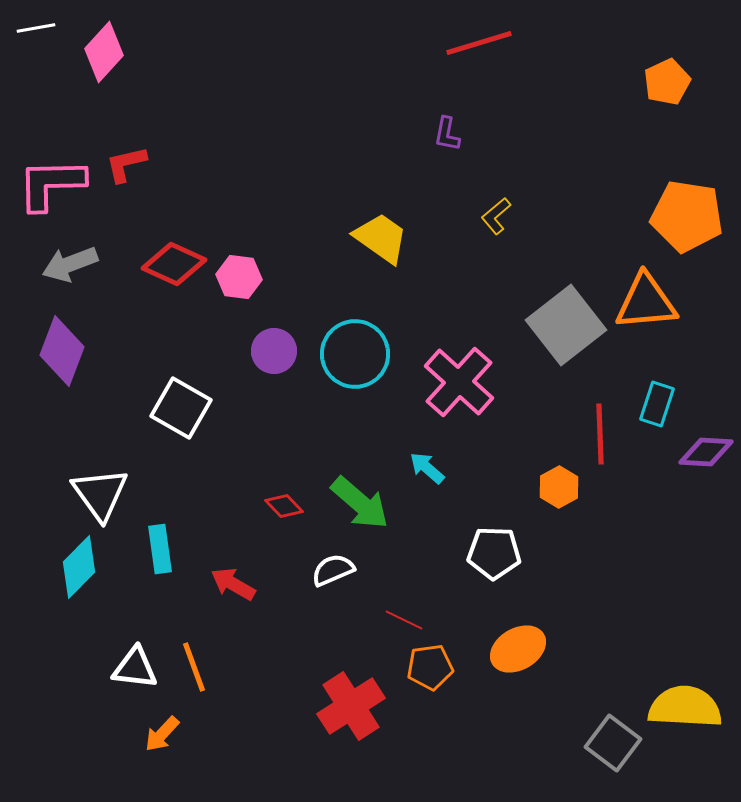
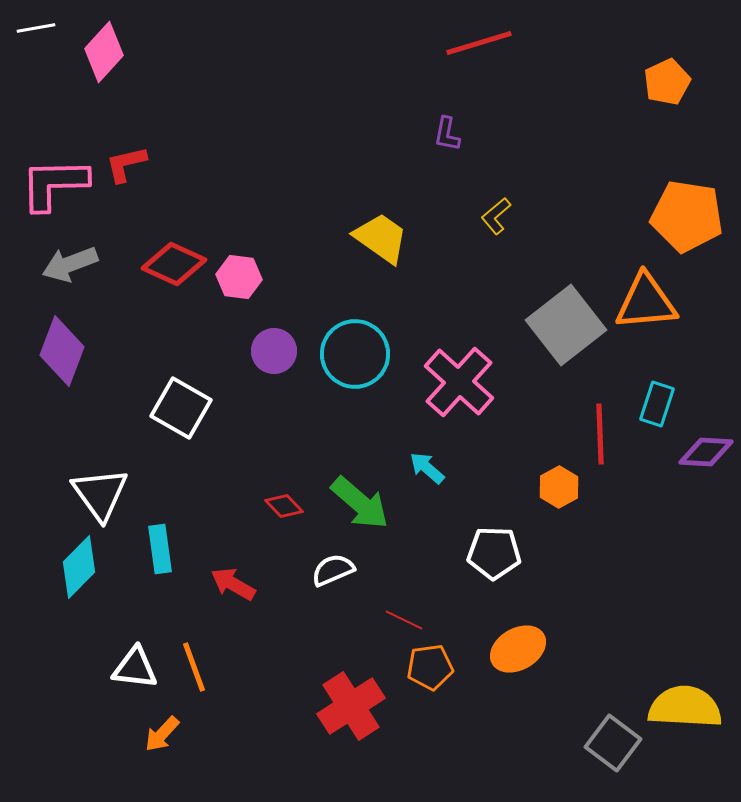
pink L-shape at (51, 184): moved 3 px right
